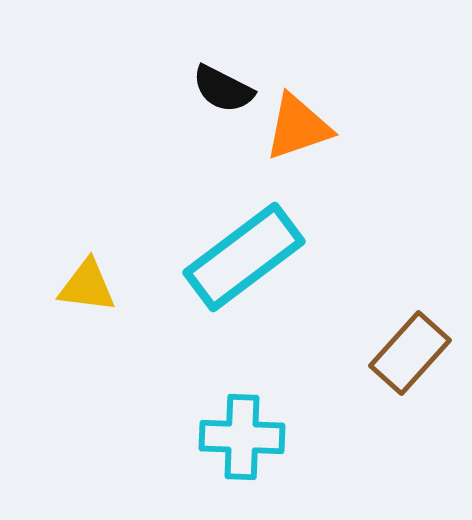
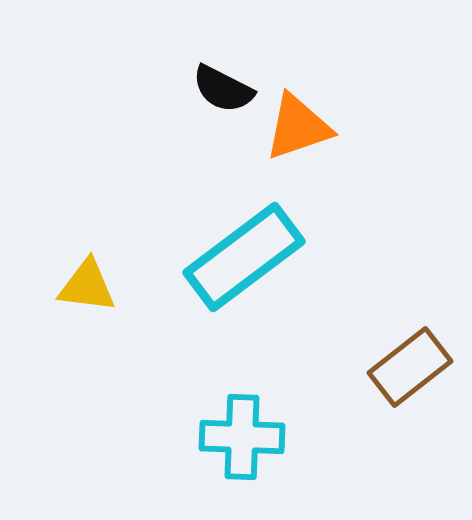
brown rectangle: moved 14 px down; rotated 10 degrees clockwise
